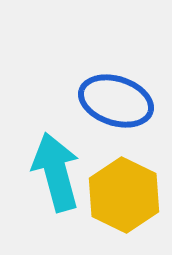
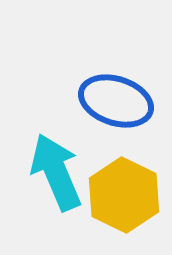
cyan arrow: rotated 8 degrees counterclockwise
